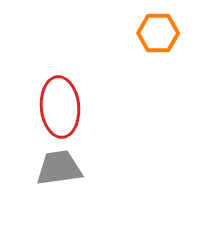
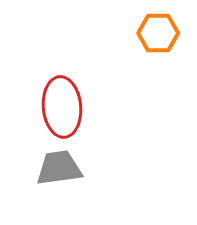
red ellipse: moved 2 px right
